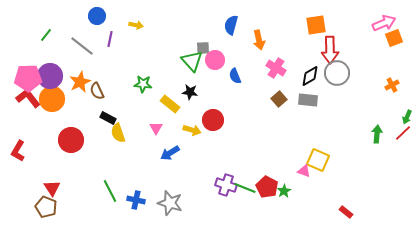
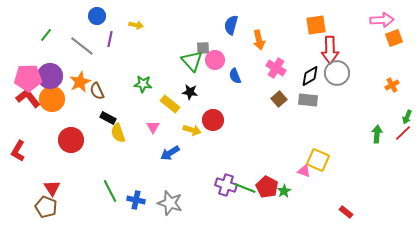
pink arrow at (384, 23): moved 2 px left, 3 px up; rotated 20 degrees clockwise
pink triangle at (156, 128): moved 3 px left, 1 px up
